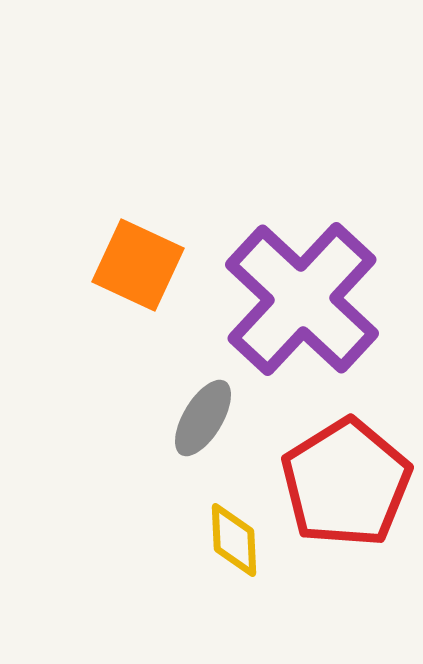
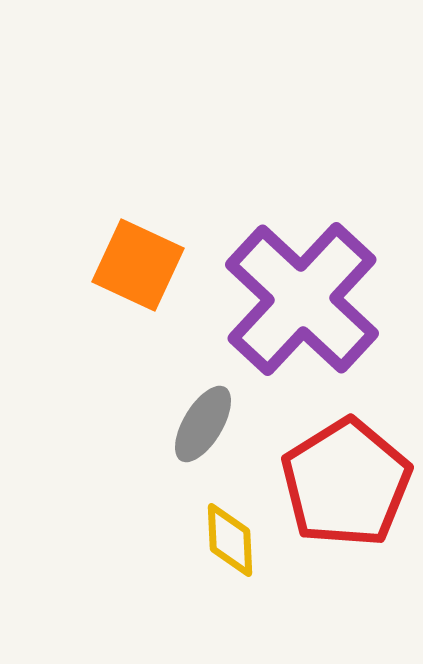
gray ellipse: moved 6 px down
yellow diamond: moved 4 px left
